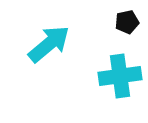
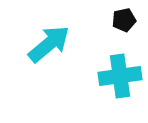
black pentagon: moved 3 px left, 2 px up
